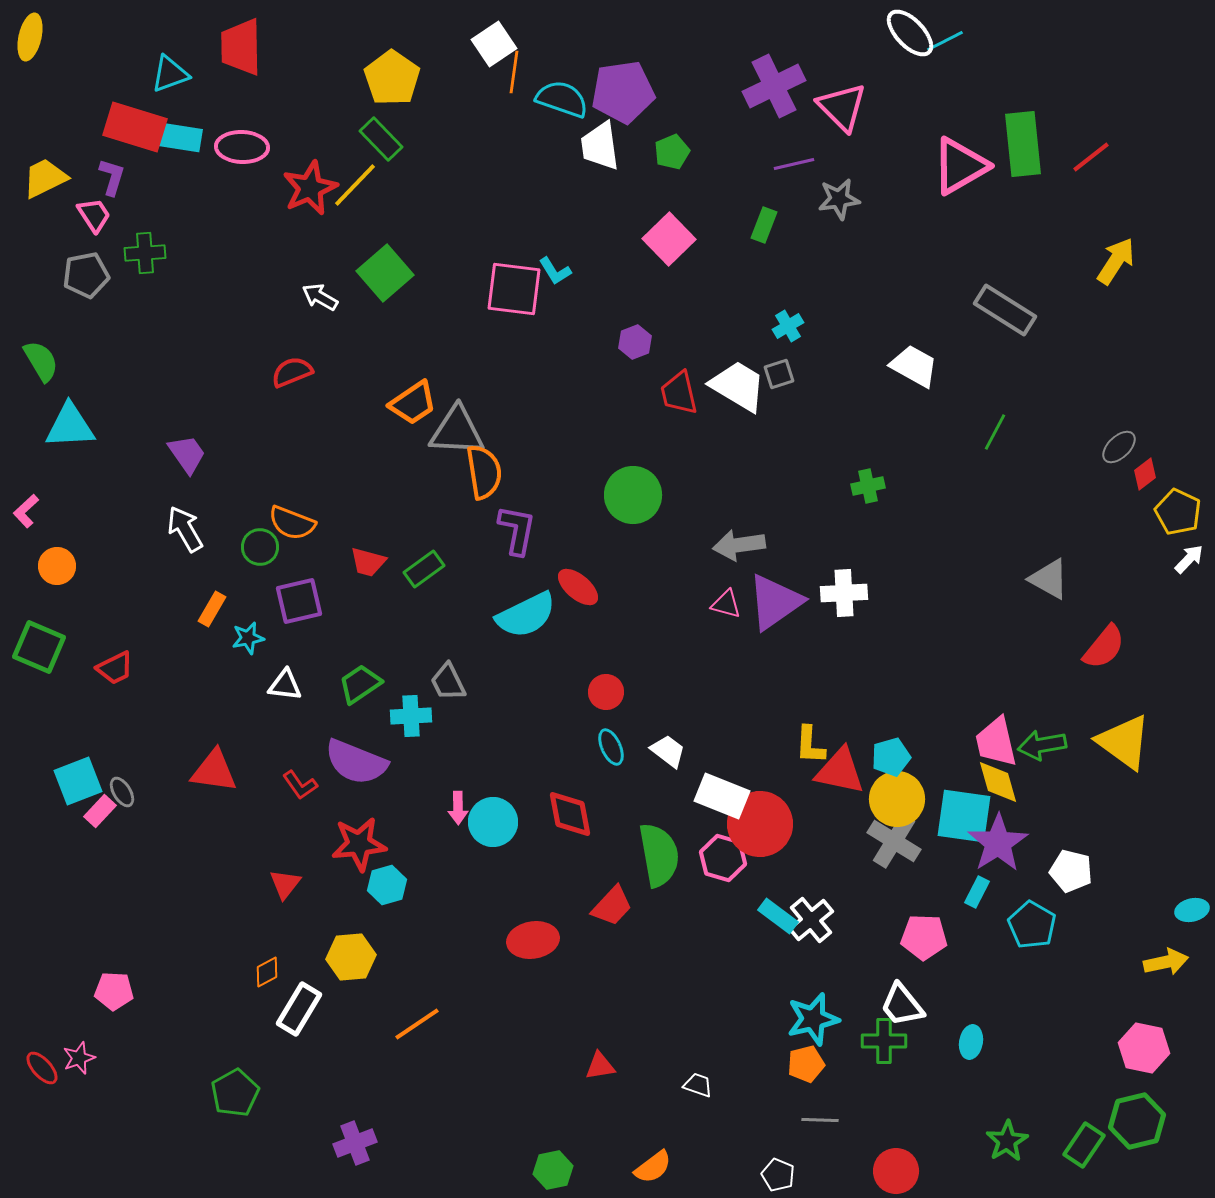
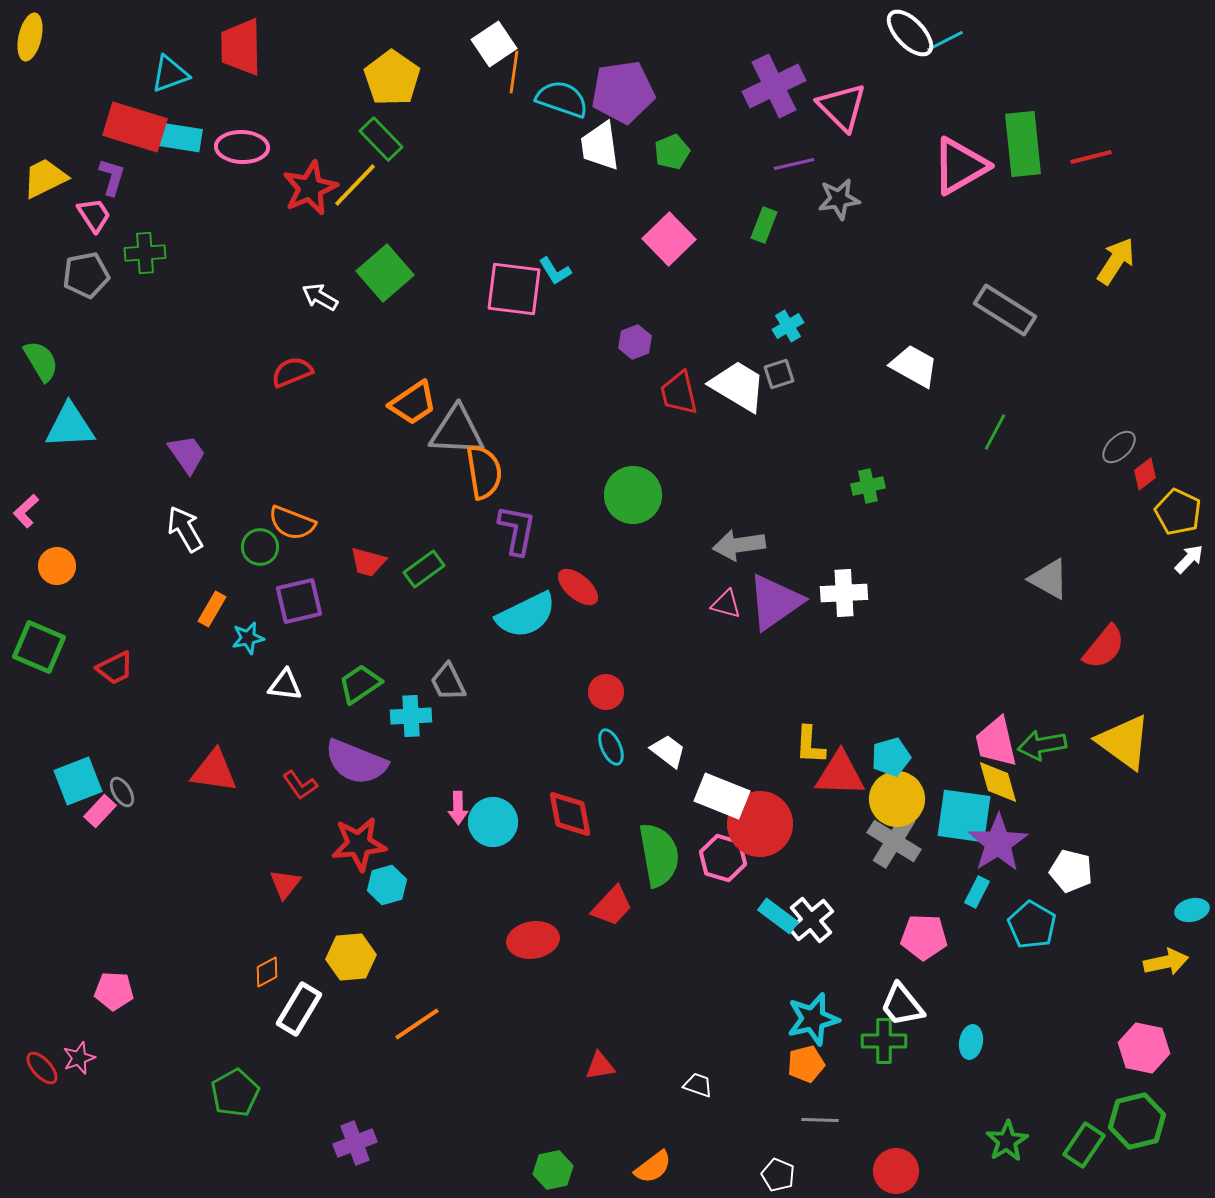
red line at (1091, 157): rotated 24 degrees clockwise
red triangle at (840, 771): moved 3 px down; rotated 10 degrees counterclockwise
